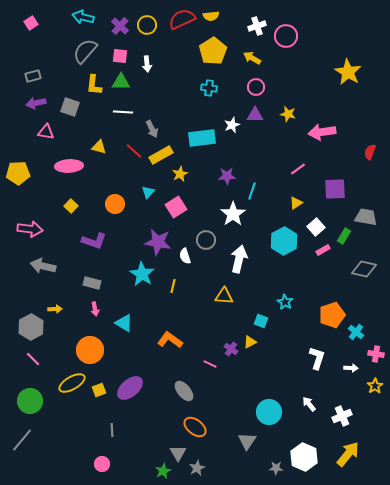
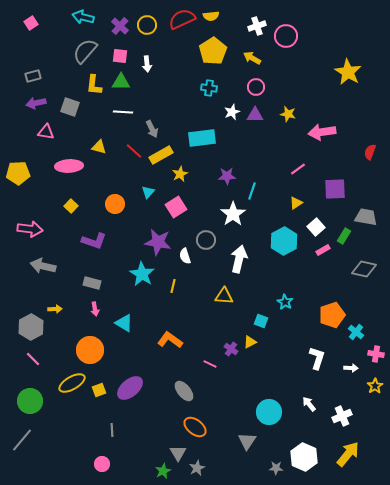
white star at (232, 125): moved 13 px up
